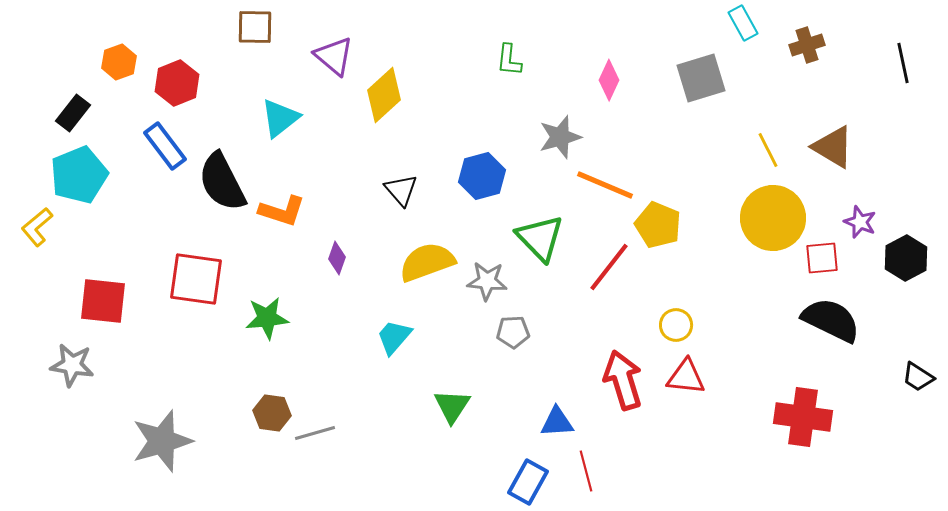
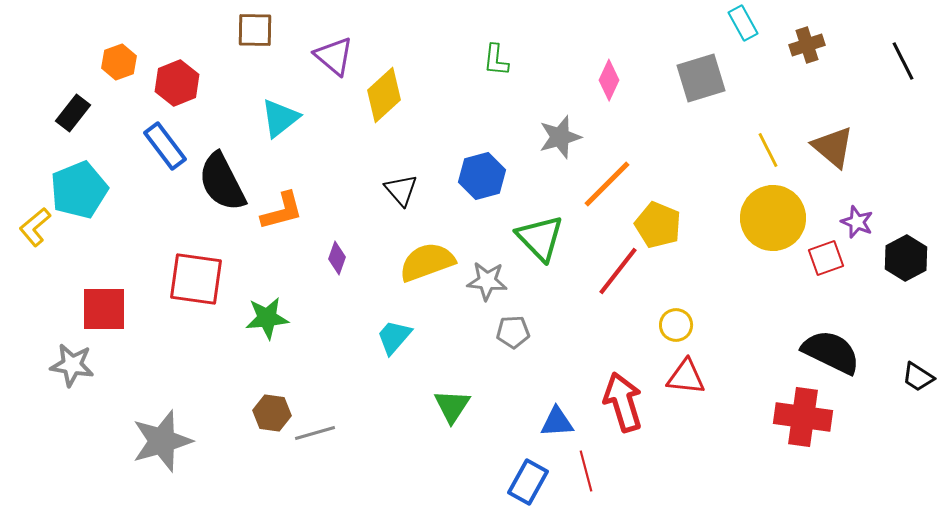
brown square at (255, 27): moved 3 px down
green L-shape at (509, 60): moved 13 px left
black line at (903, 63): moved 2 px up; rotated 15 degrees counterclockwise
brown triangle at (833, 147): rotated 9 degrees clockwise
cyan pentagon at (79, 175): moved 15 px down
orange line at (605, 185): moved 2 px right, 1 px up; rotated 68 degrees counterclockwise
orange L-shape at (282, 211): rotated 33 degrees counterclockwise
purple star at (860, 222): moved 3 px left
yellow L-shape at (37, 227): moved 2 px left
red square at (822, 258): moved 4 px right; rotated 15 degrees counterclockwise
red line at (609, 267): moved 9 px right, 4 px down
red square at (103, 301): moved 1 px right, 8 px down; rotated 6 degrees counterclockwise
black semicircle at (831, 320): moved 32 px down
red arrow at (623, 380): moved 22 px down
